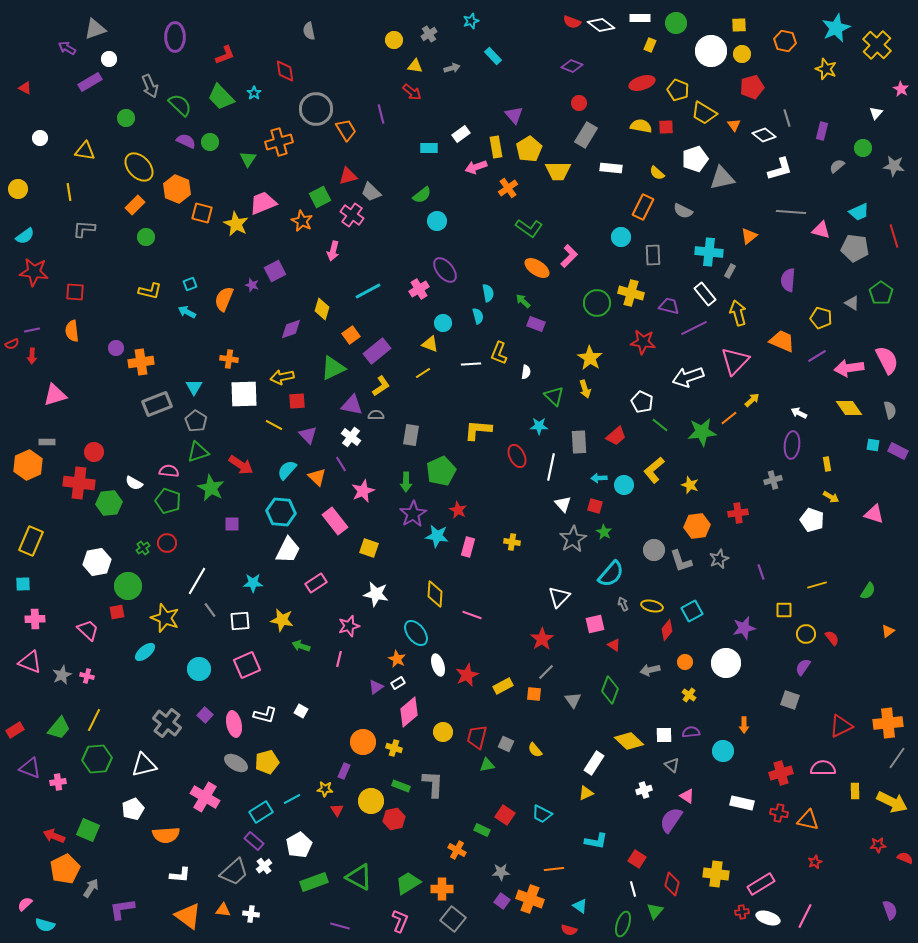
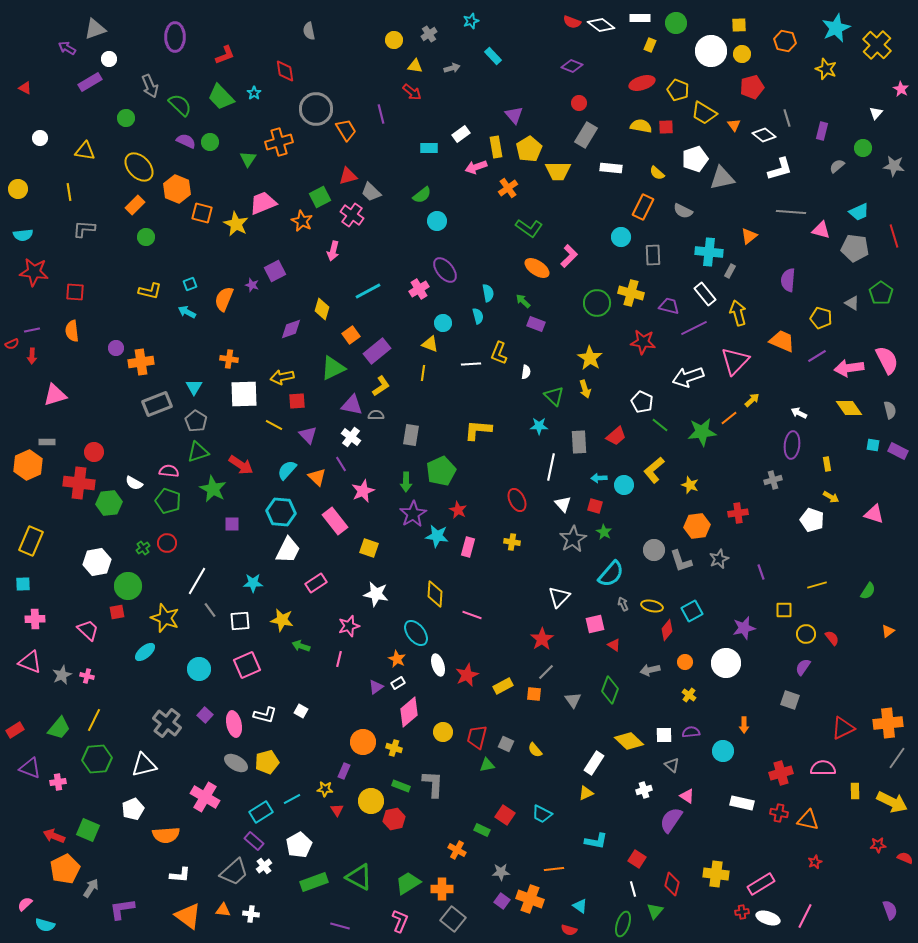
cyan semicircle at (25, 236): moved 2 px left, 1 px up; rotated 30 degrees clockwise
yellow line at (423, 373): rotated 49 degrees counterclockwise
red ellipse at (517, 456): moved 44 px down
green star at (211, 488): moved 2 px right, 1 px down
red triangle at (841, 726): moved 2 px right, 2 px down
